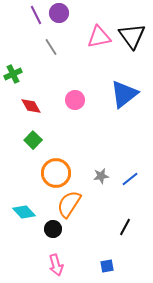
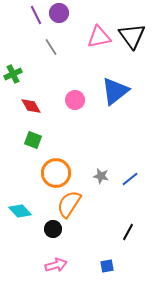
blue triangle: moved 9 px left, 3 px up
green square: rotated 24 degrees counterclockwise
gray star: rotated 21 degrees clockwise
cyan diamond: moved 4 px left, 1 px up
black line: moved 3 px right, 5 px down
pink arrow: rotated 90 degrees counterclockwise
